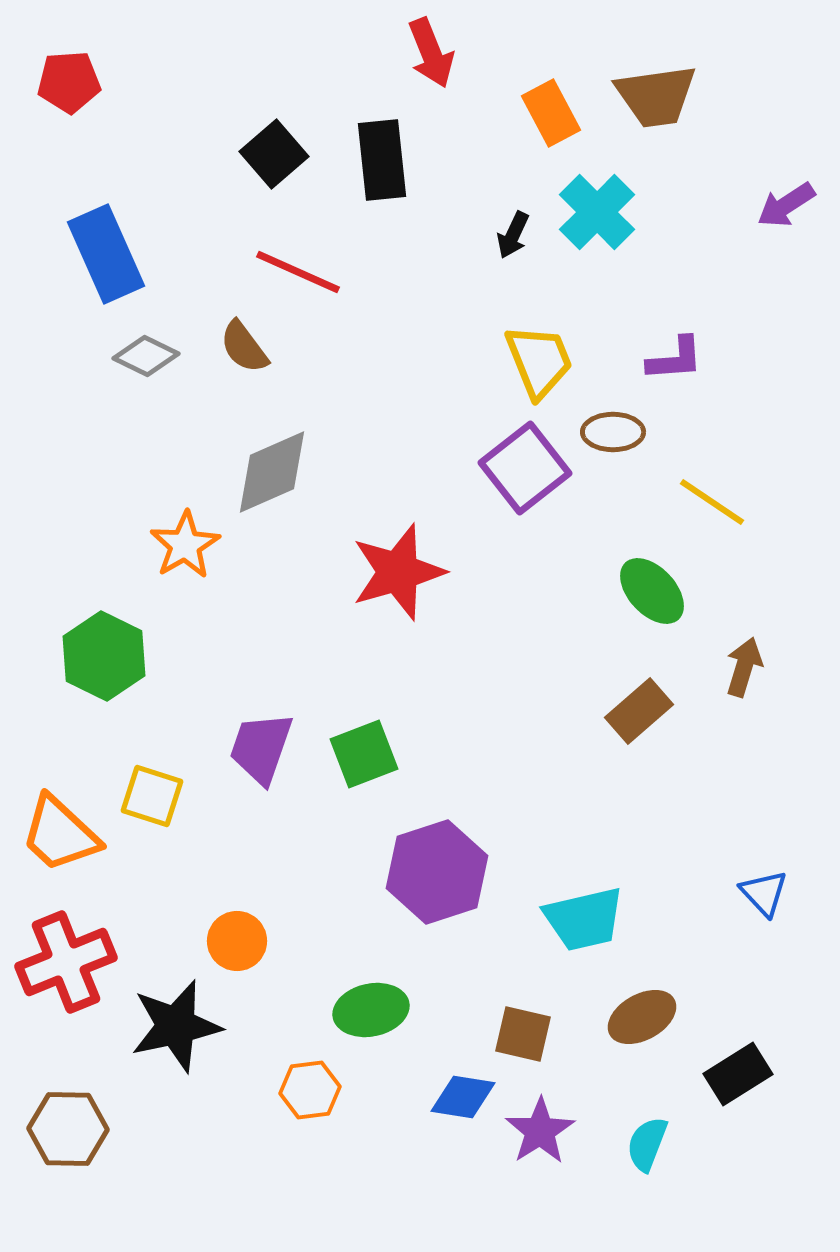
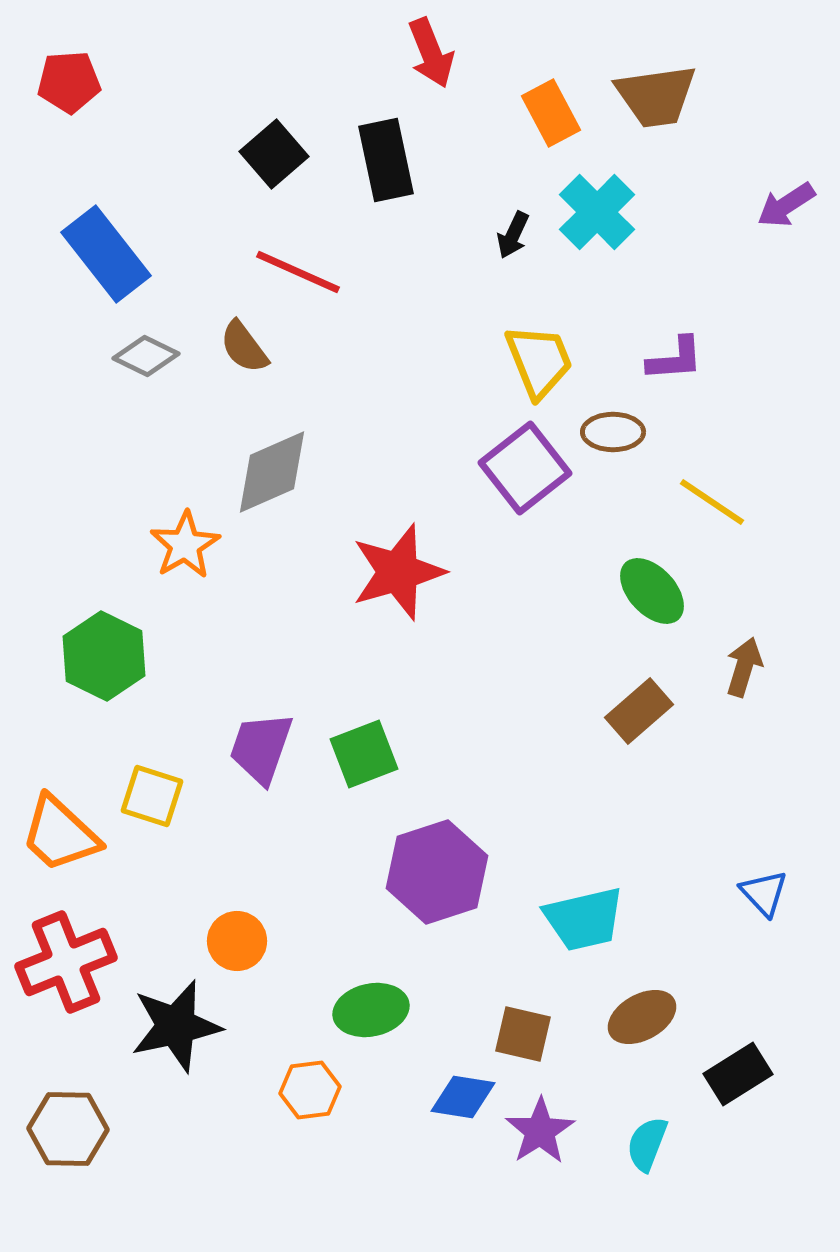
black rectangle at (382, 160): moved 4 px right; rotated 6 degrees counterclockwise
blue rectangle at (106, 254): rotated 14 degrees counterclockwise
